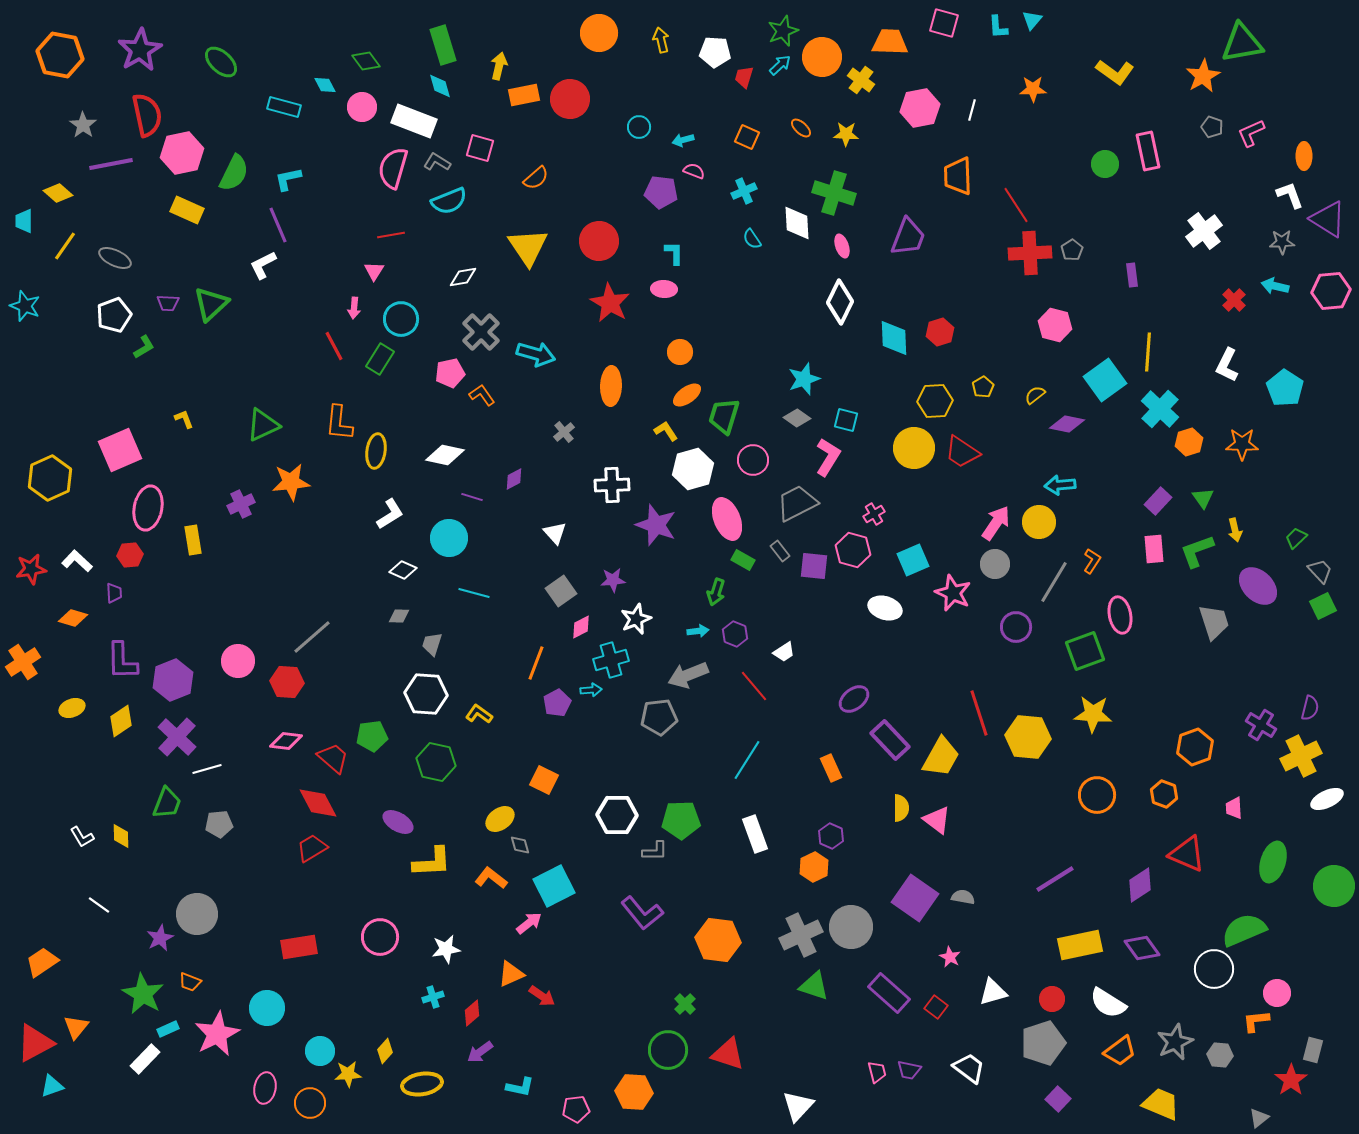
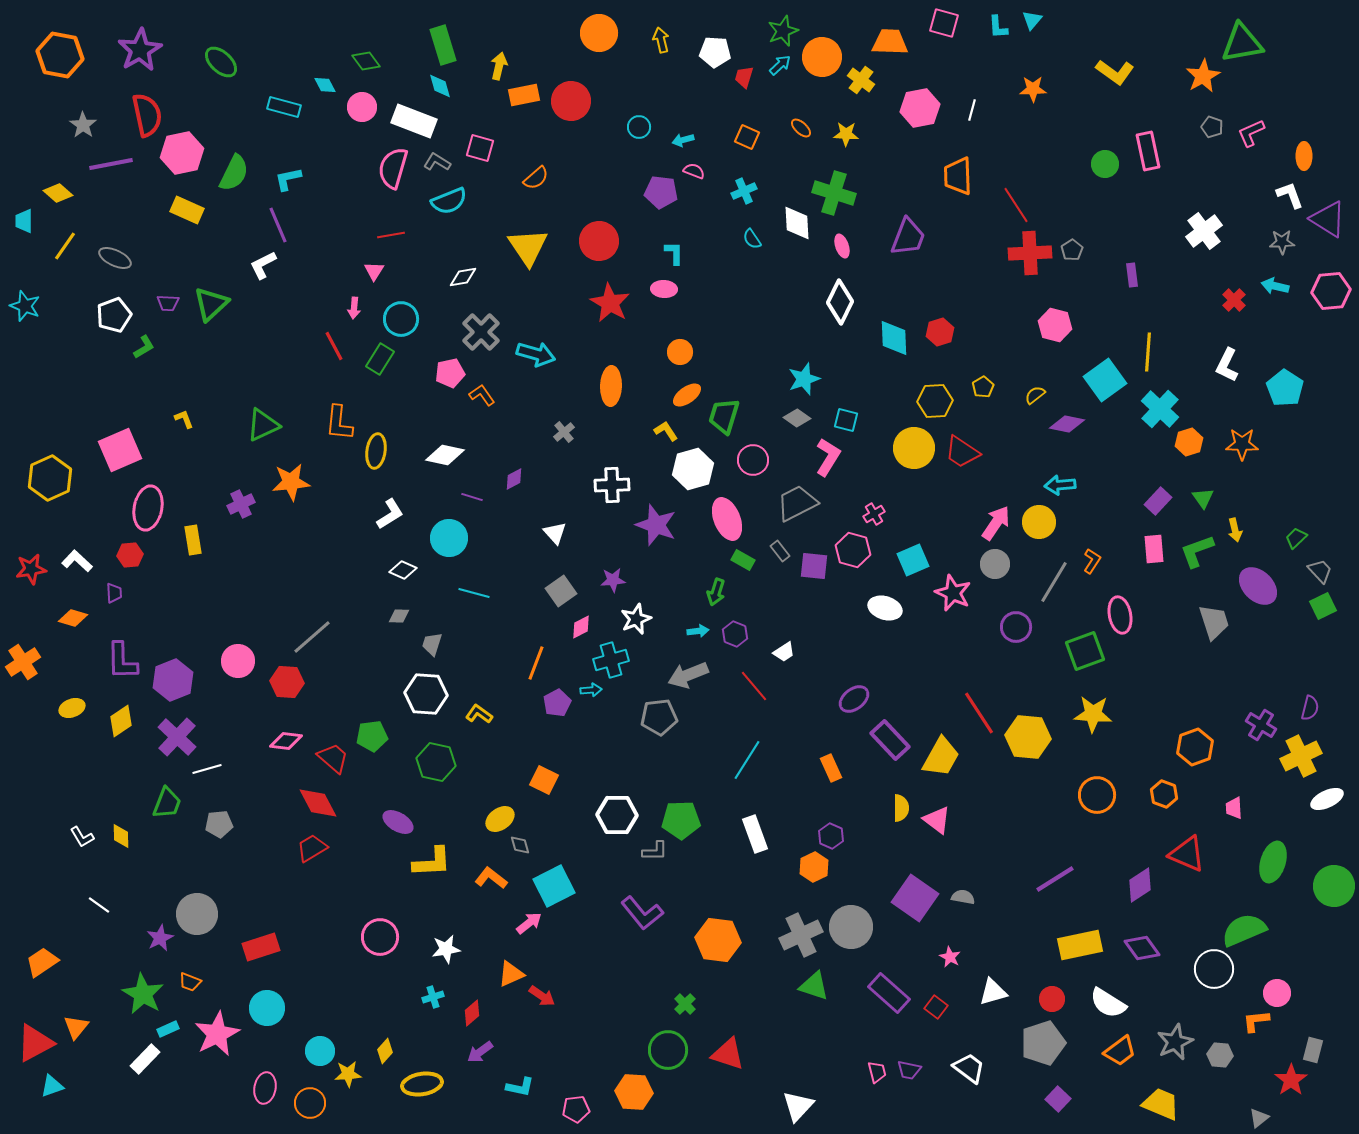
red circle at (570, 99): moved 1 px right, 2 px down
red line at (979, 713): rotated 15 degrees counterclockwise
red rectangle at (299, 947): moved 38 px left; rotated 9 degrees counterclockwise
